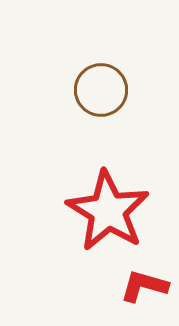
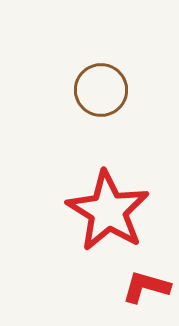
red L-shape: moved 2 px right, 1 px down
